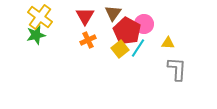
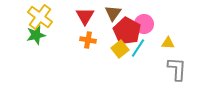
orange cross: rotated 35 degrees clockwise
